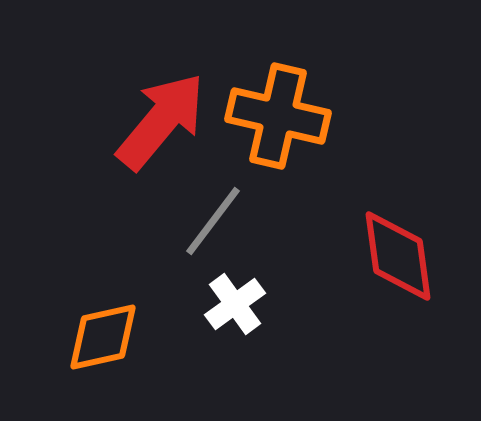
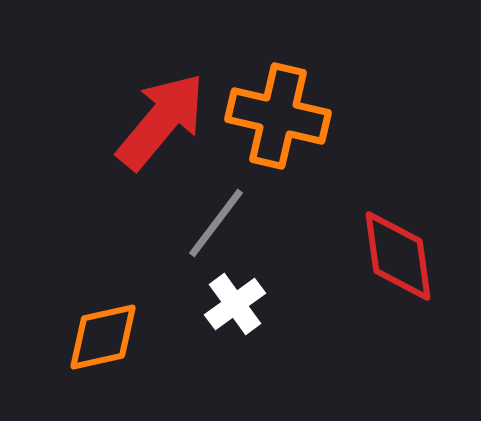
gray line: moved 3 px right, 2 px down
